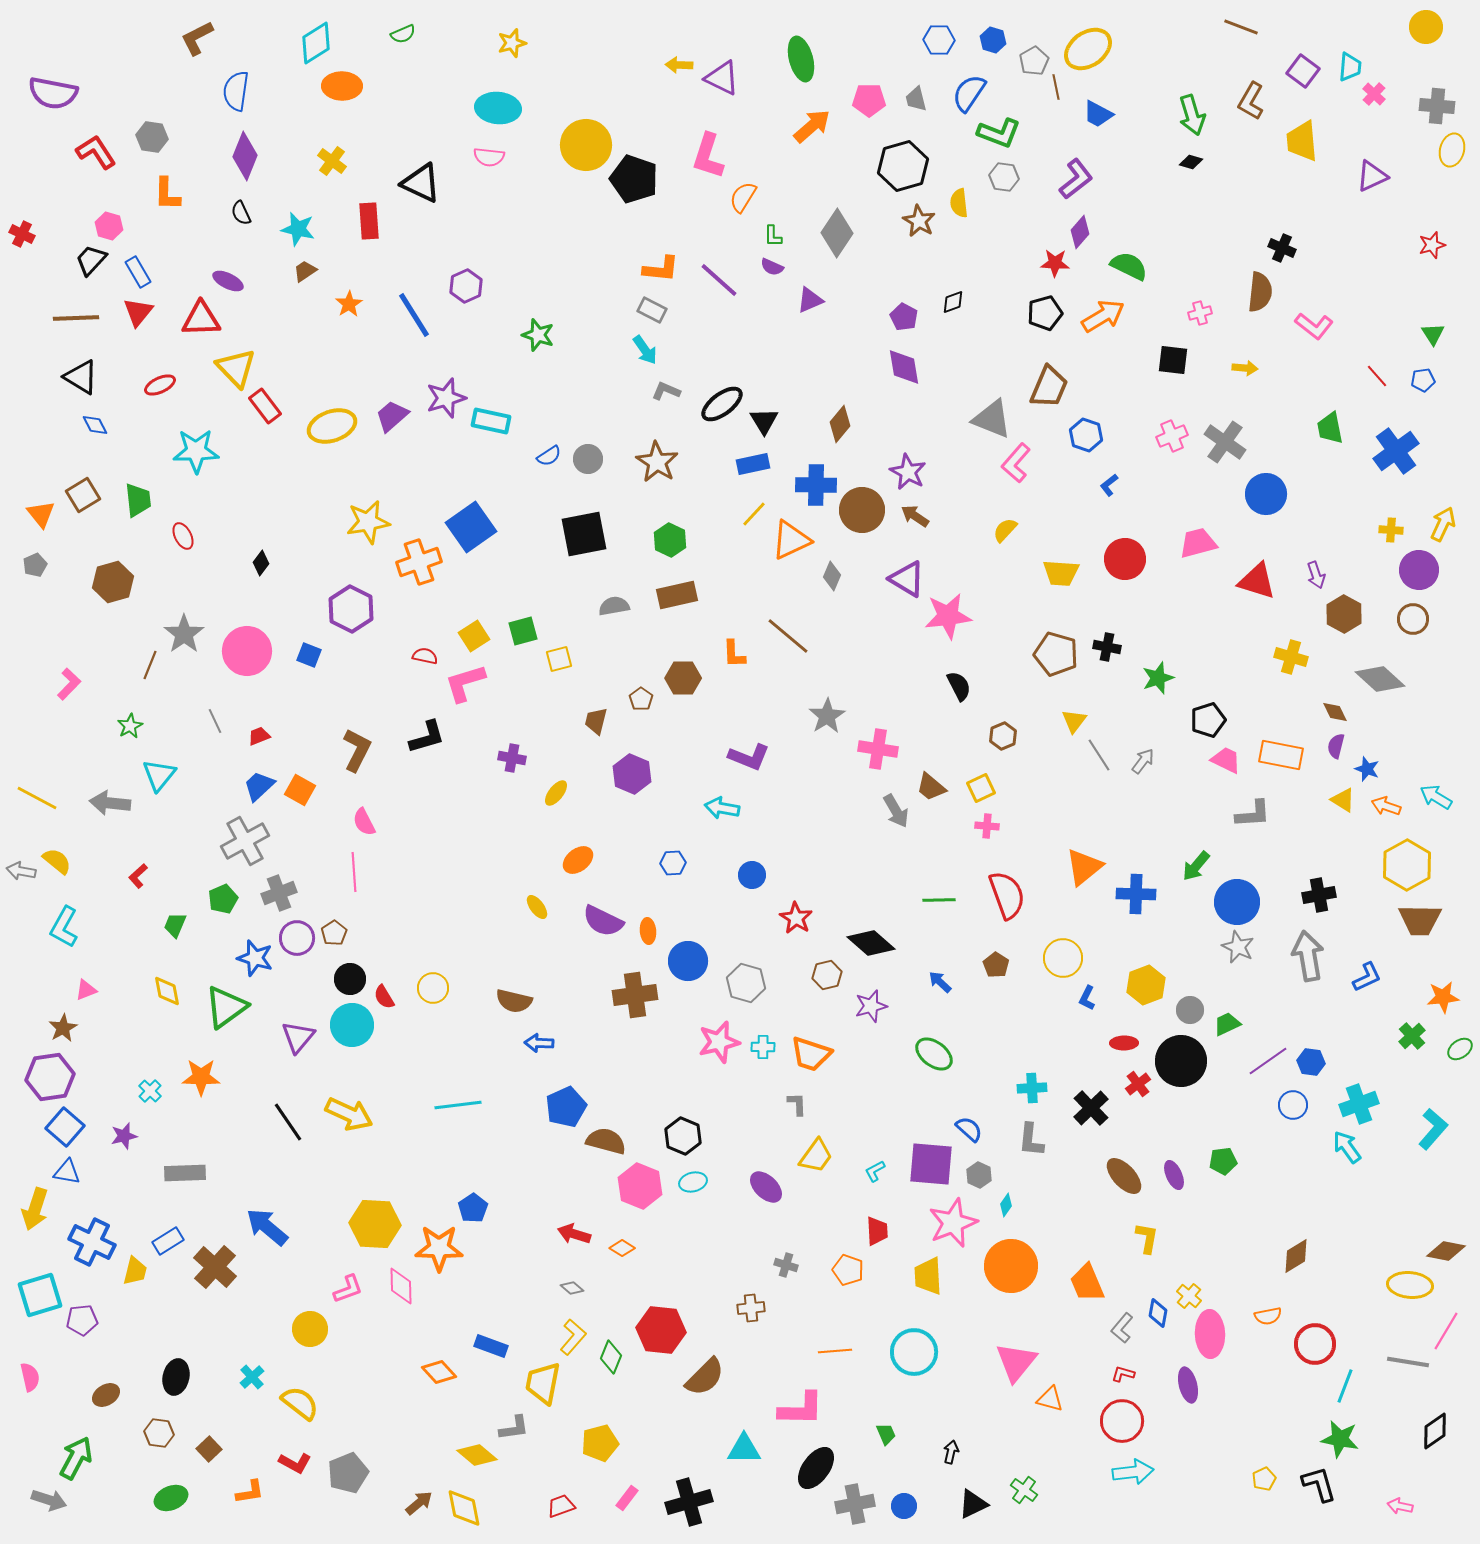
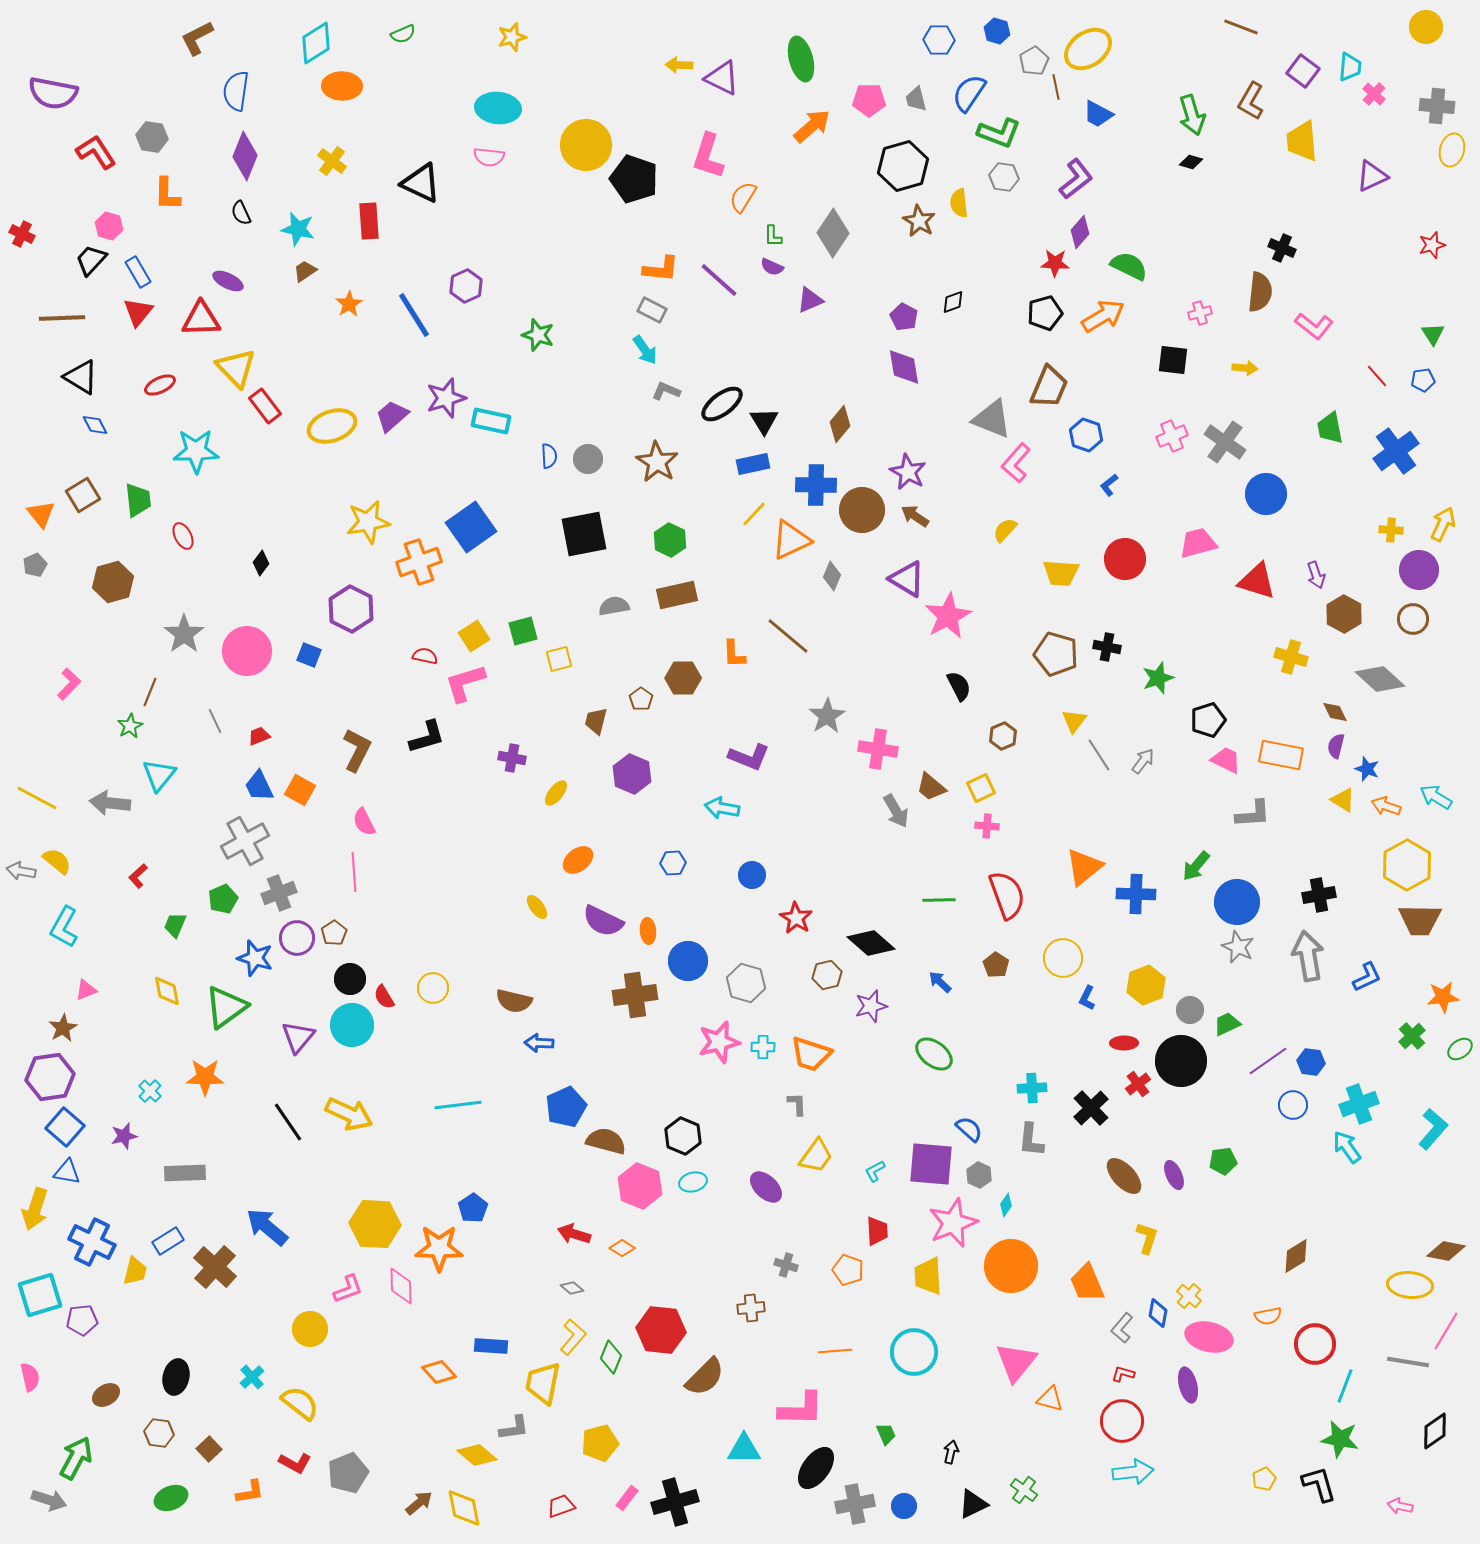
blue hexagon at (993, 40): moved 4 px right, 9 px up
yellow star at (512, 43): moved 6 px up
gray diamond at (837, 233): moved 4 px left
brown line at (76, 318): moved 14 px left
blue semicircle at (549, 456): rotated 60 degrees counterclockwise
pink star at (948, 616): rotated 21 degrees counterclockwise
brown line at (150, 665): moved 27 px down
blue trapezoid at (259, 786): rotated 72 degrees counterclockwise
orange star at (201, 1077): moved 4 px right
yellow L-shape at (1147, 1238): rotated 8 degrees clockwise
pink ellipse at (1210, 1334): moved 1 px left, 3 px down; rotated 75 degrees counterclockwise
blue rectangle at (491, 1346): rotated 16 degrees counterclockwise
black cross at (689, 1502): moved 14 px left
